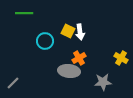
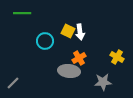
green line: moved 2 px left
yellow cross: moved 4 px left, 1 px up
